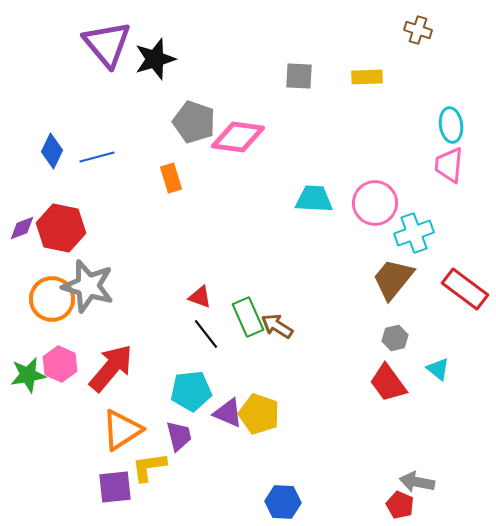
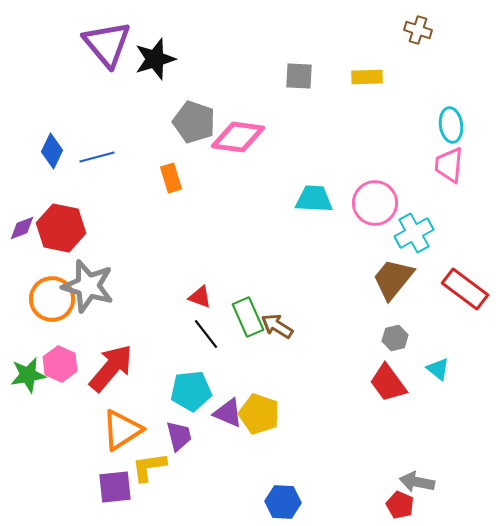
cyan cross at (414, 233): rotated 9 degrees counterclockwise
